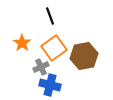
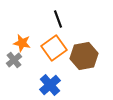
black line: moved 8 px right, 3 px down
orange star: rotated 24 degrees counterclockwise
gray cross: moved 27 px left, 7 px up; rotated 14 degrees counterclockwise
blue cross: rotated 35 degrees clockwise
